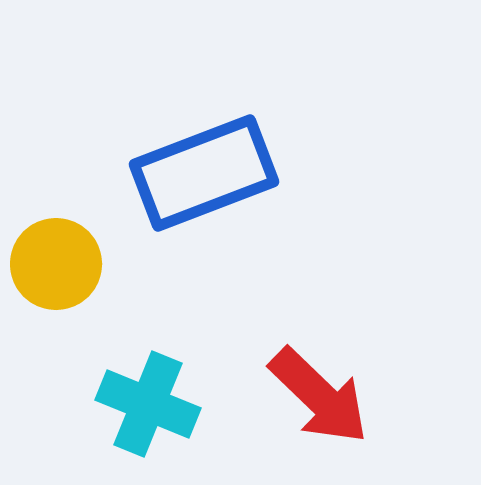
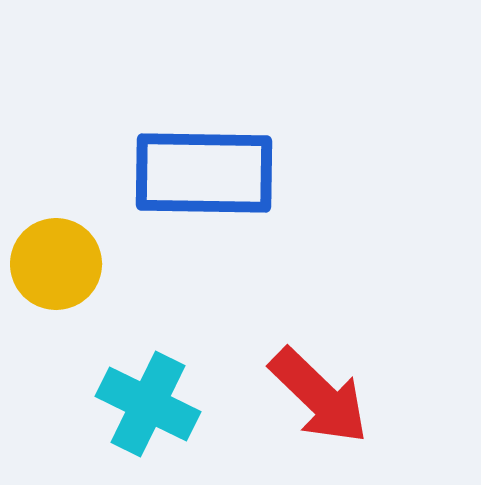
blue rectangle: rotated 22 degrees clockwise
cyan cross: rotated 4 degrees clockwise
